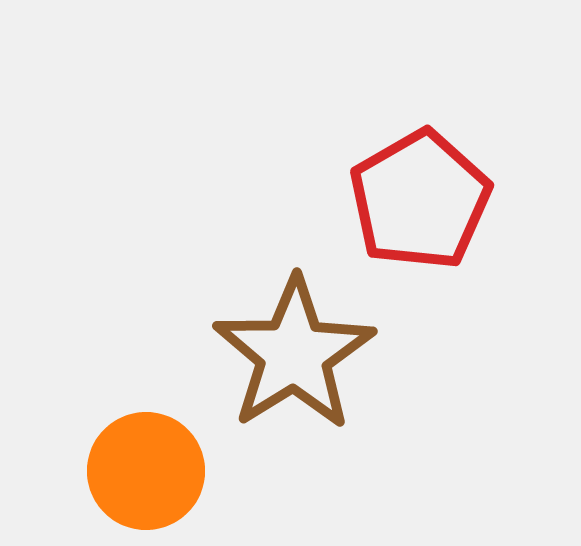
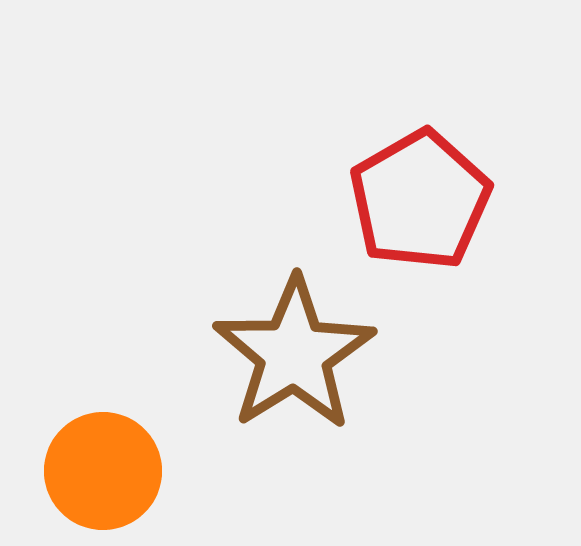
orange circle: moved 43 px left
